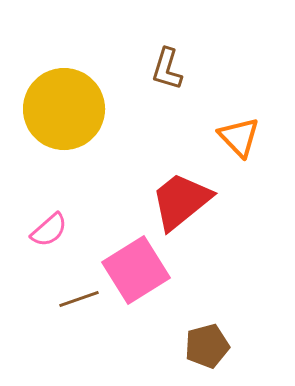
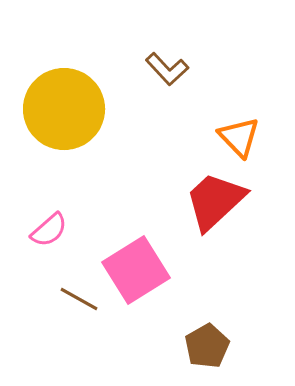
brown L-shape: rotated 60 degrees counterclockwise
red trapezoid: moved 34 px right; rotated 4 degrees counterclockwise
brown line: rotated 48 degrees clockwise
brown pentagon: rotated 15 degrees counterclockwise
